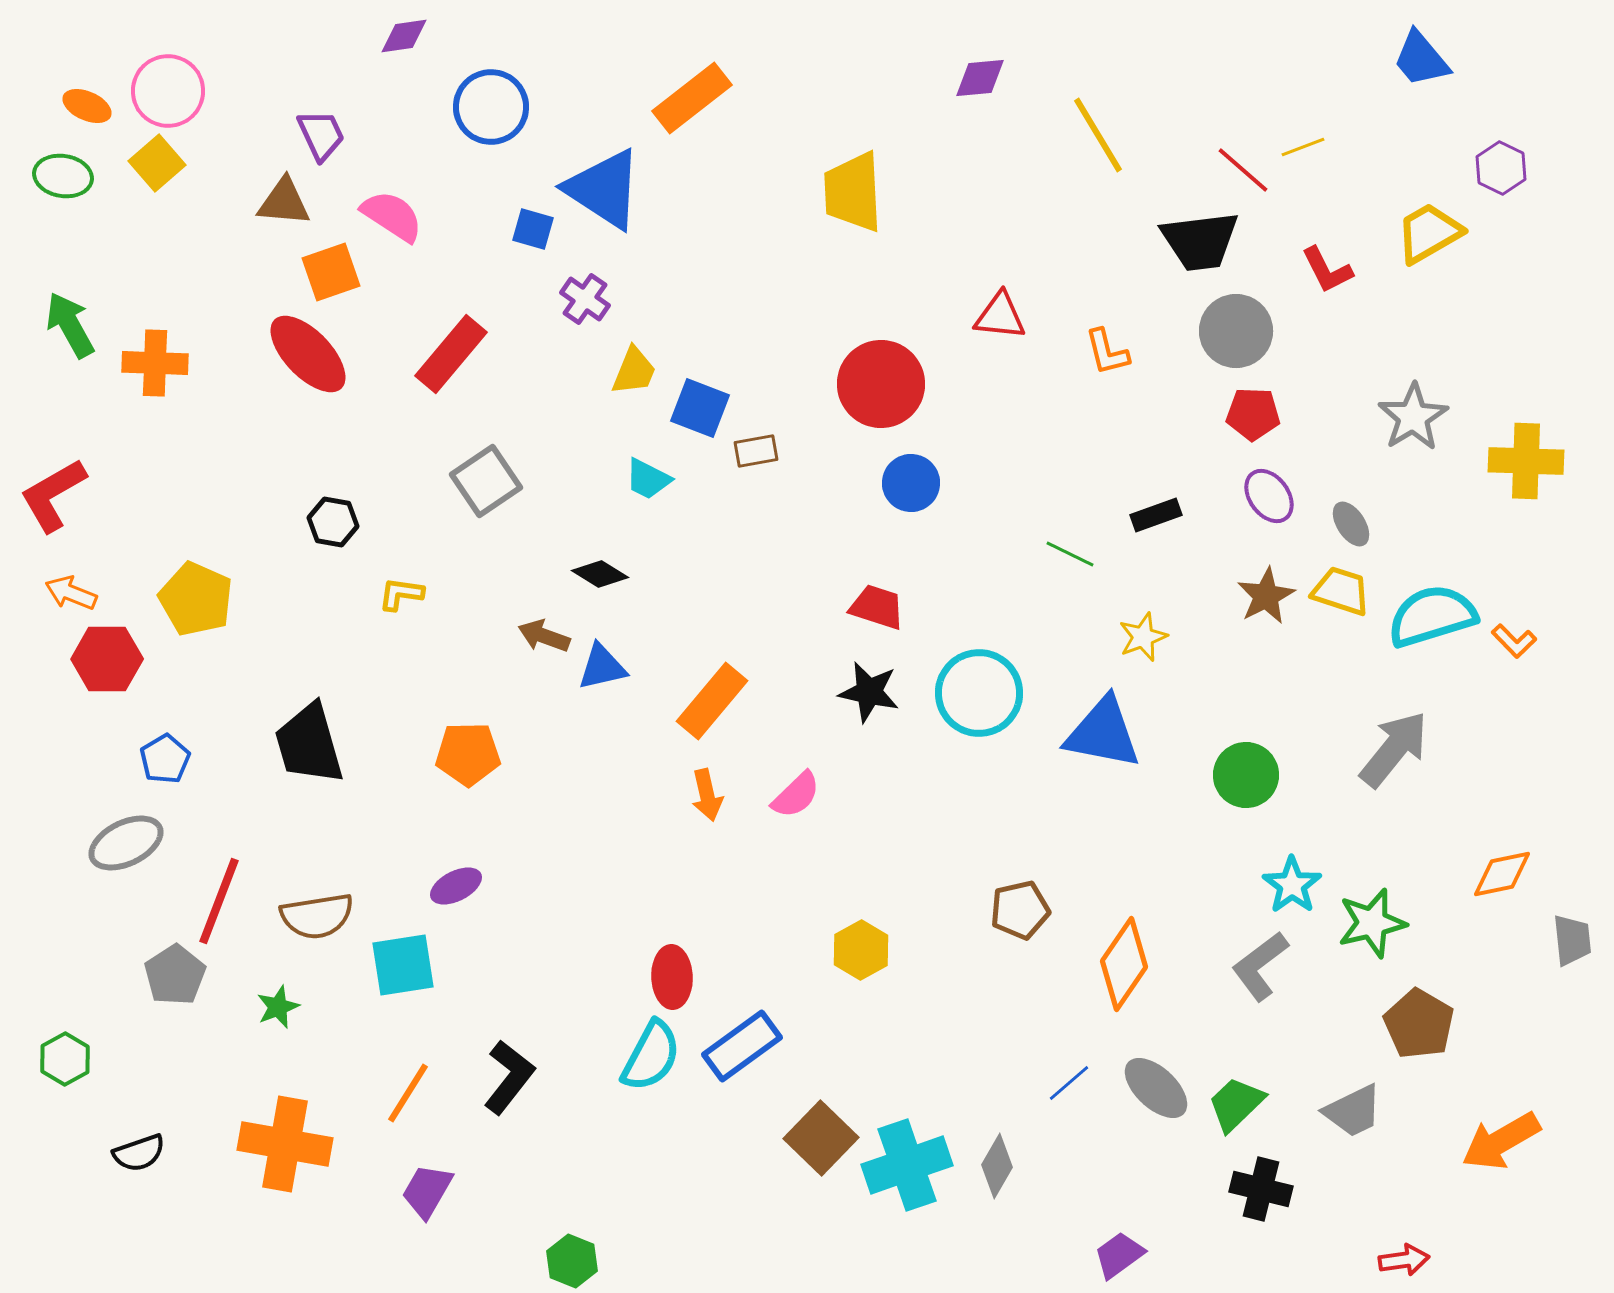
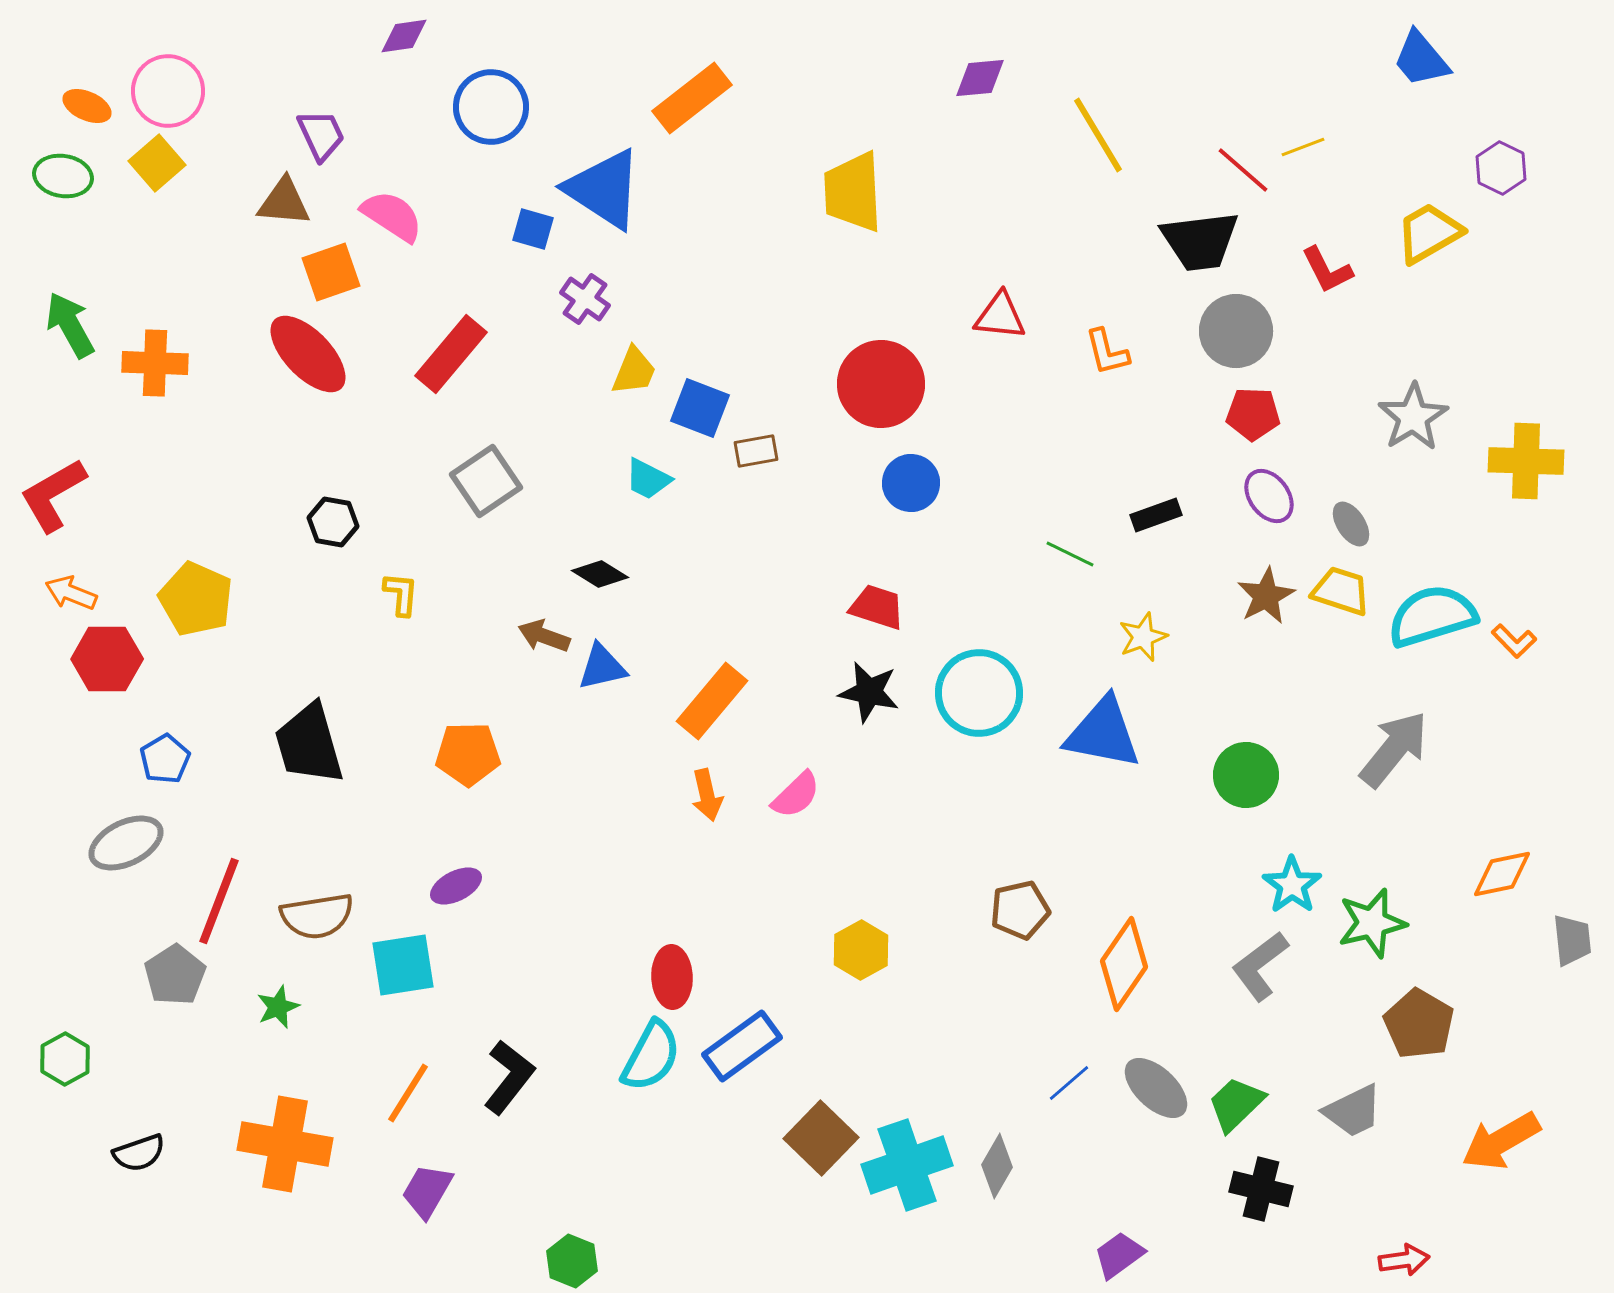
yellow L-shape at (401, 594): rotated 87 degrees clockwise
